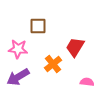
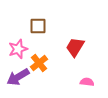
pink star: rotated 24 degrees counterclockwise
orange cross: moved 14 px left, 1 px up
